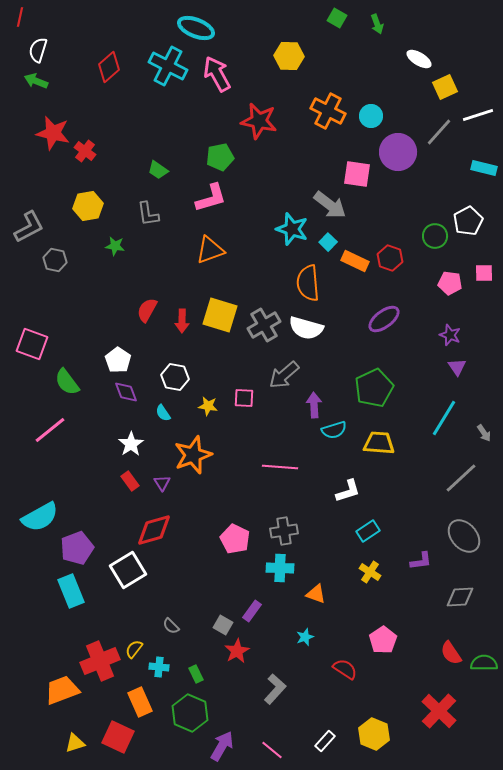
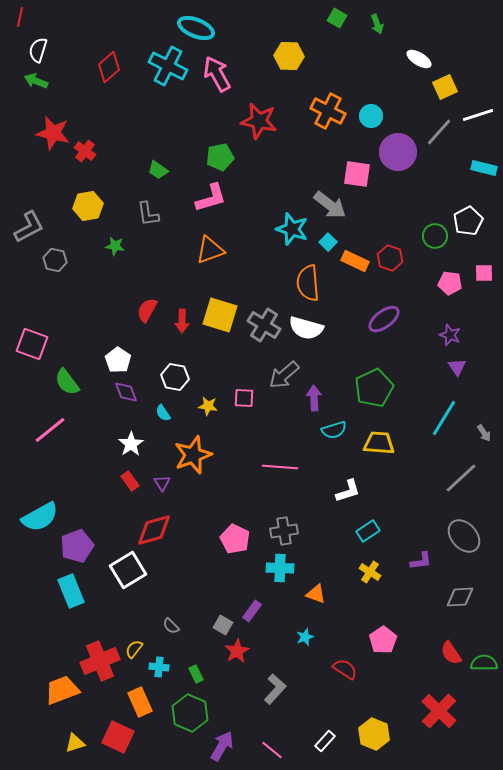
gray cross at (264, 325): rotated 28 degrees counterclockwise
purple arrow at (314, 405): moved 7 px up
purple pentagon at (77, 548): moved 2 px up
